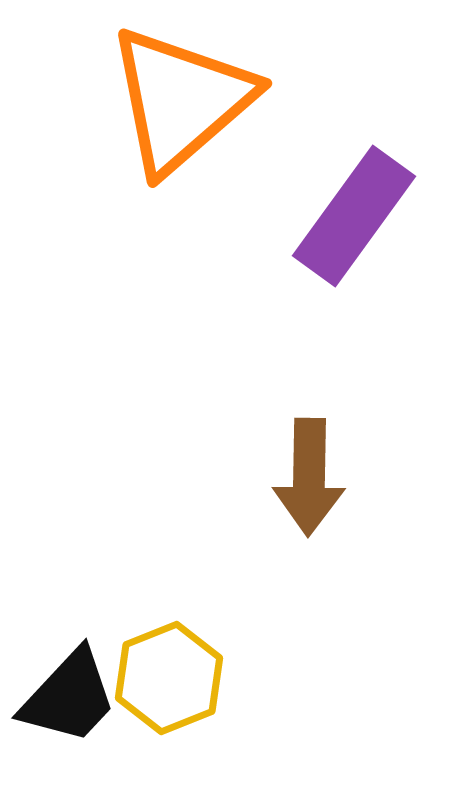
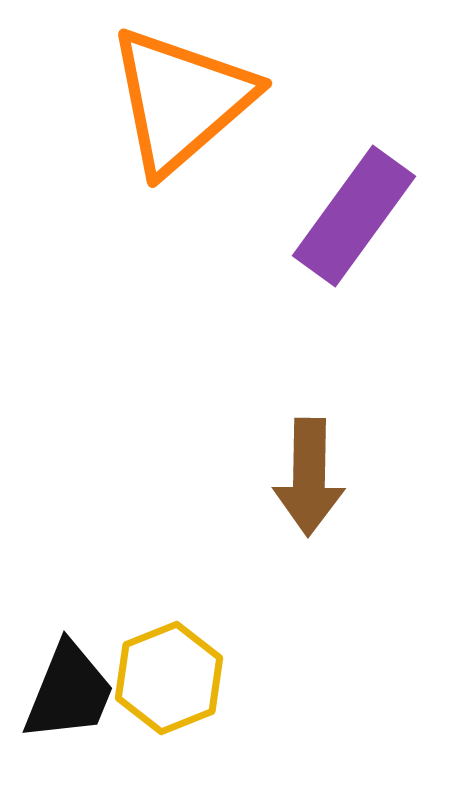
black trapezoid: moved 5 px up; rotated 21 degrees counterclockwise
